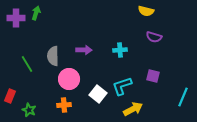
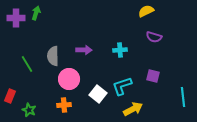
yellow semicircle: rotated 140 degrees clockwise
cyan line: rotated 30 degrees counterclockwise
